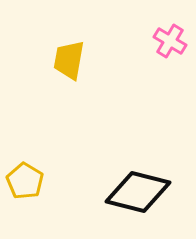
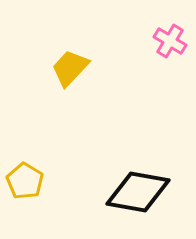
yellow trapezoid: moved 1 px right, 8 px down; rotated 33 degrees clockwise
black diamond: rotated 4 degrees counterclockwise
